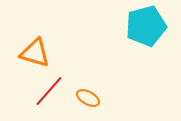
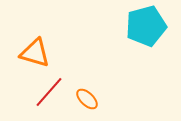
red line: moved 1 px down
orange ellipse: moved 1 px left, 1 px down; rotated 15 degrees clockwise
